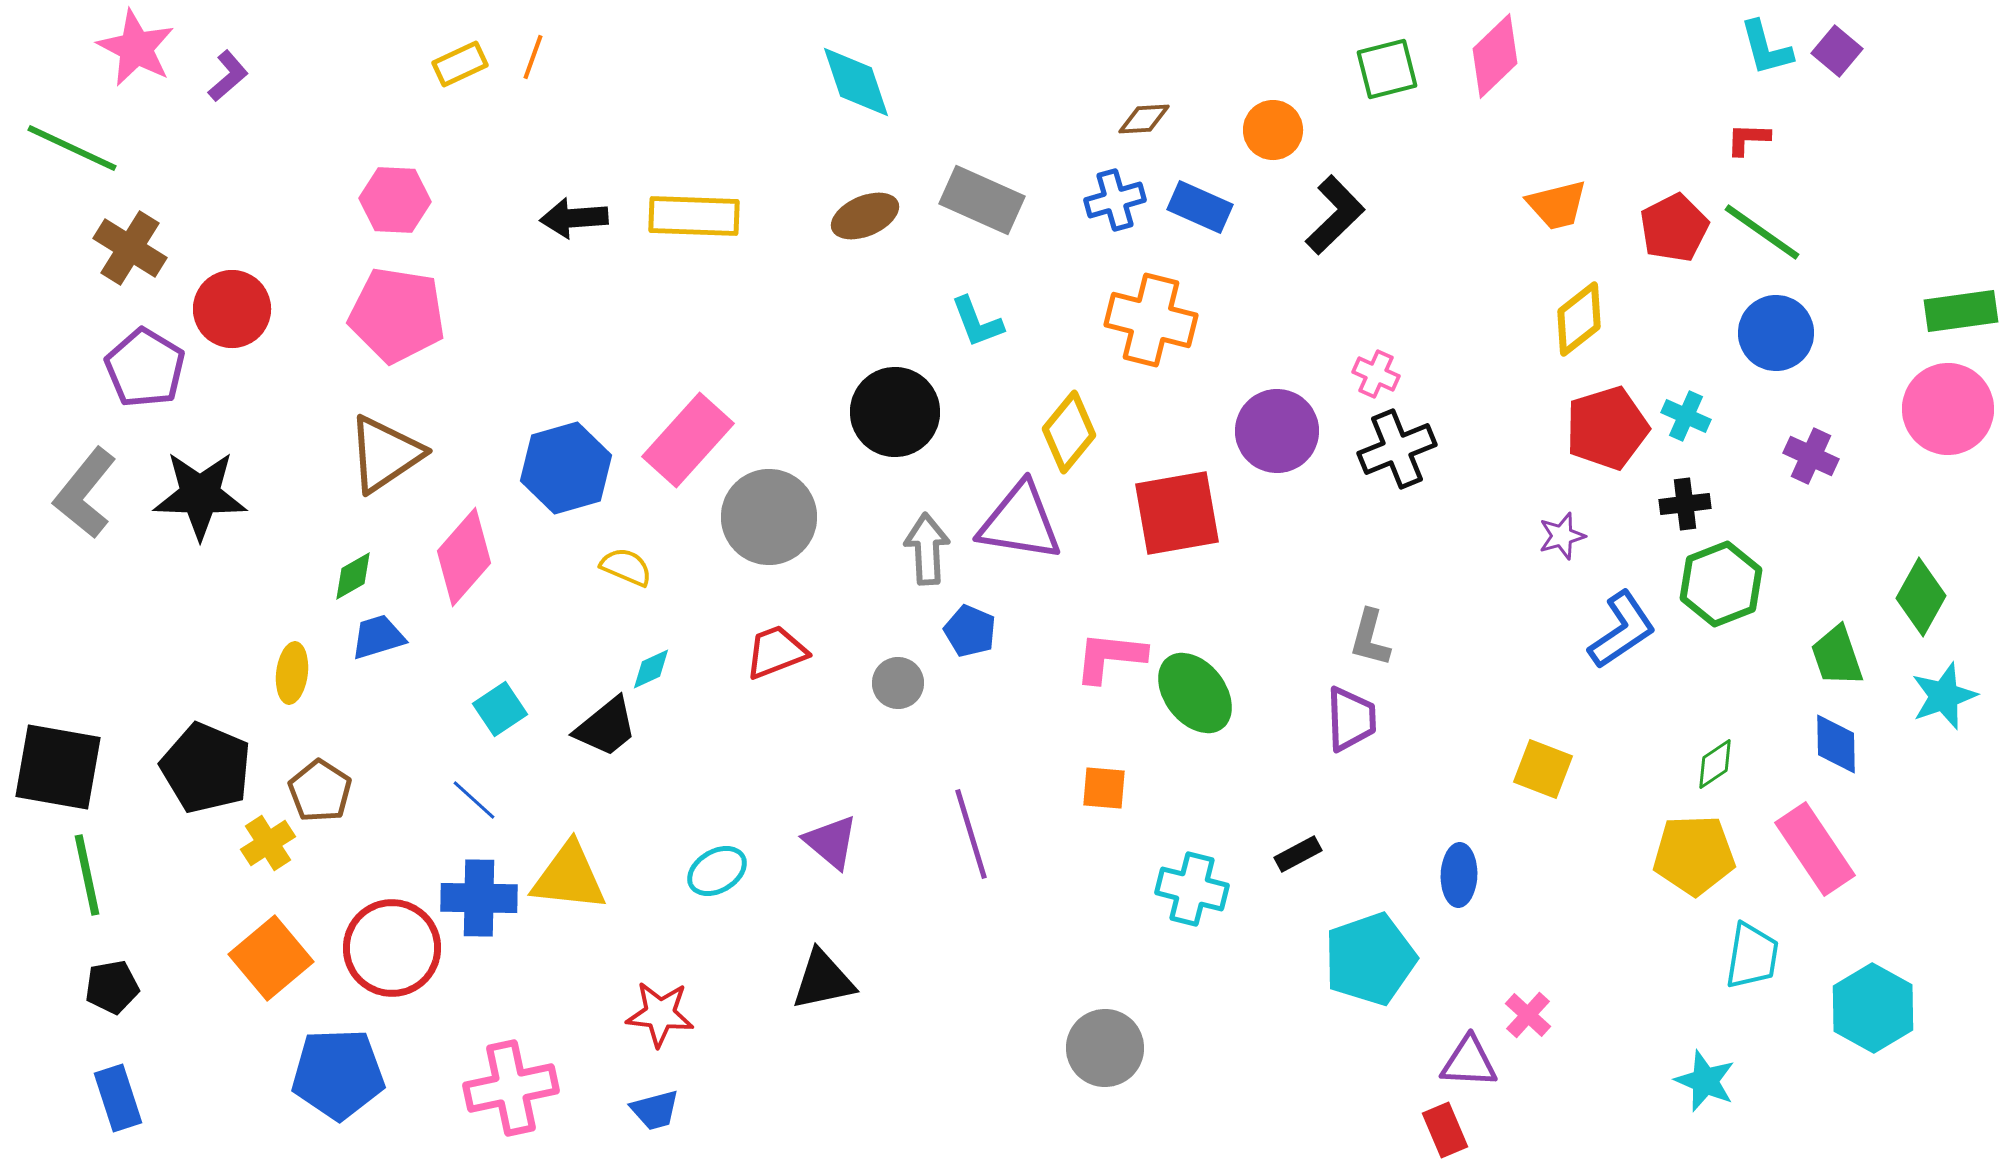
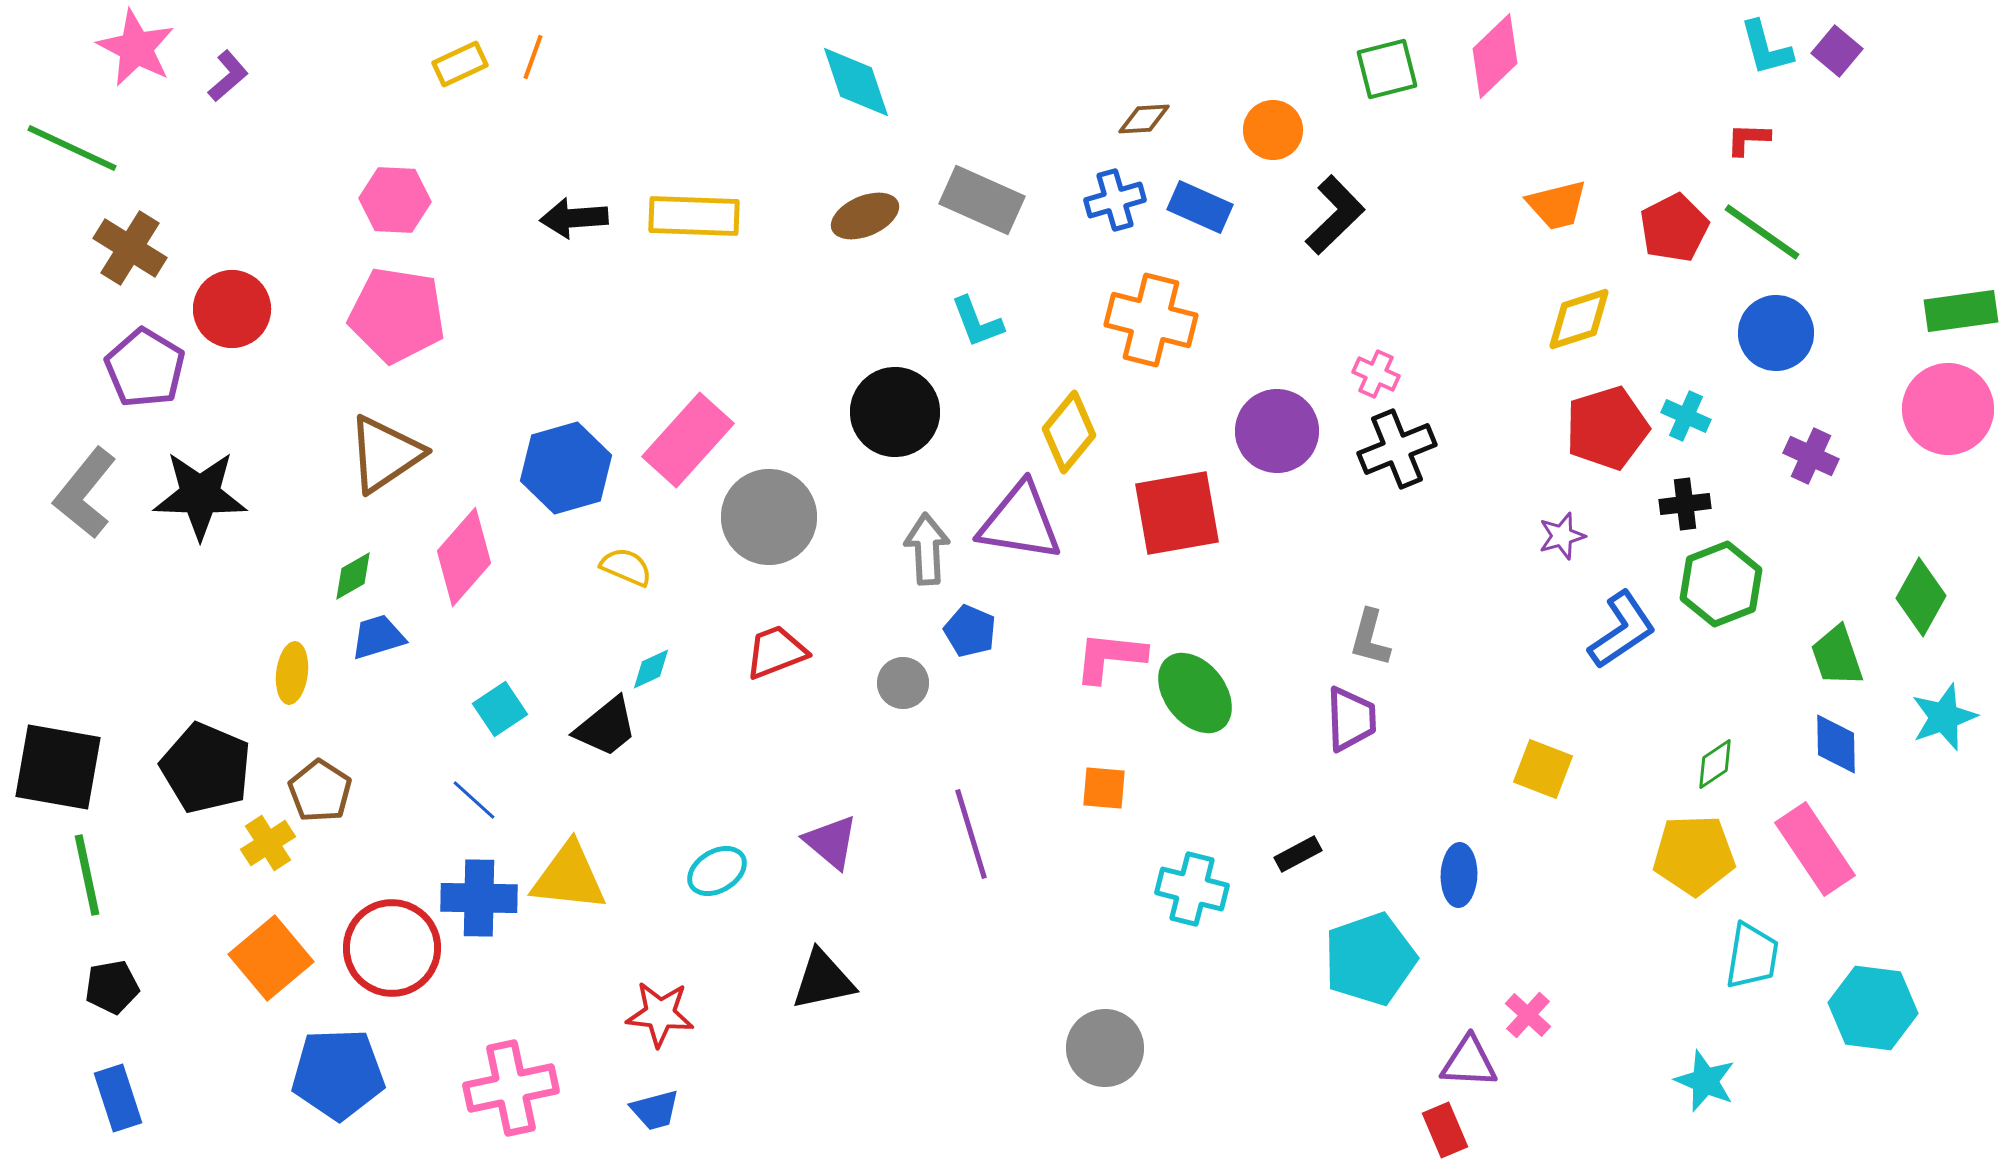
yellow diamond at (1579, 319): rotated 20 degrees clockwise
gray circle at (898, 683): moved 5 px right
cyan star at (1944, 696): moved 21 px down
cyan hexagon at (1873, 1008): rotated 22 degrees counterclockwise
